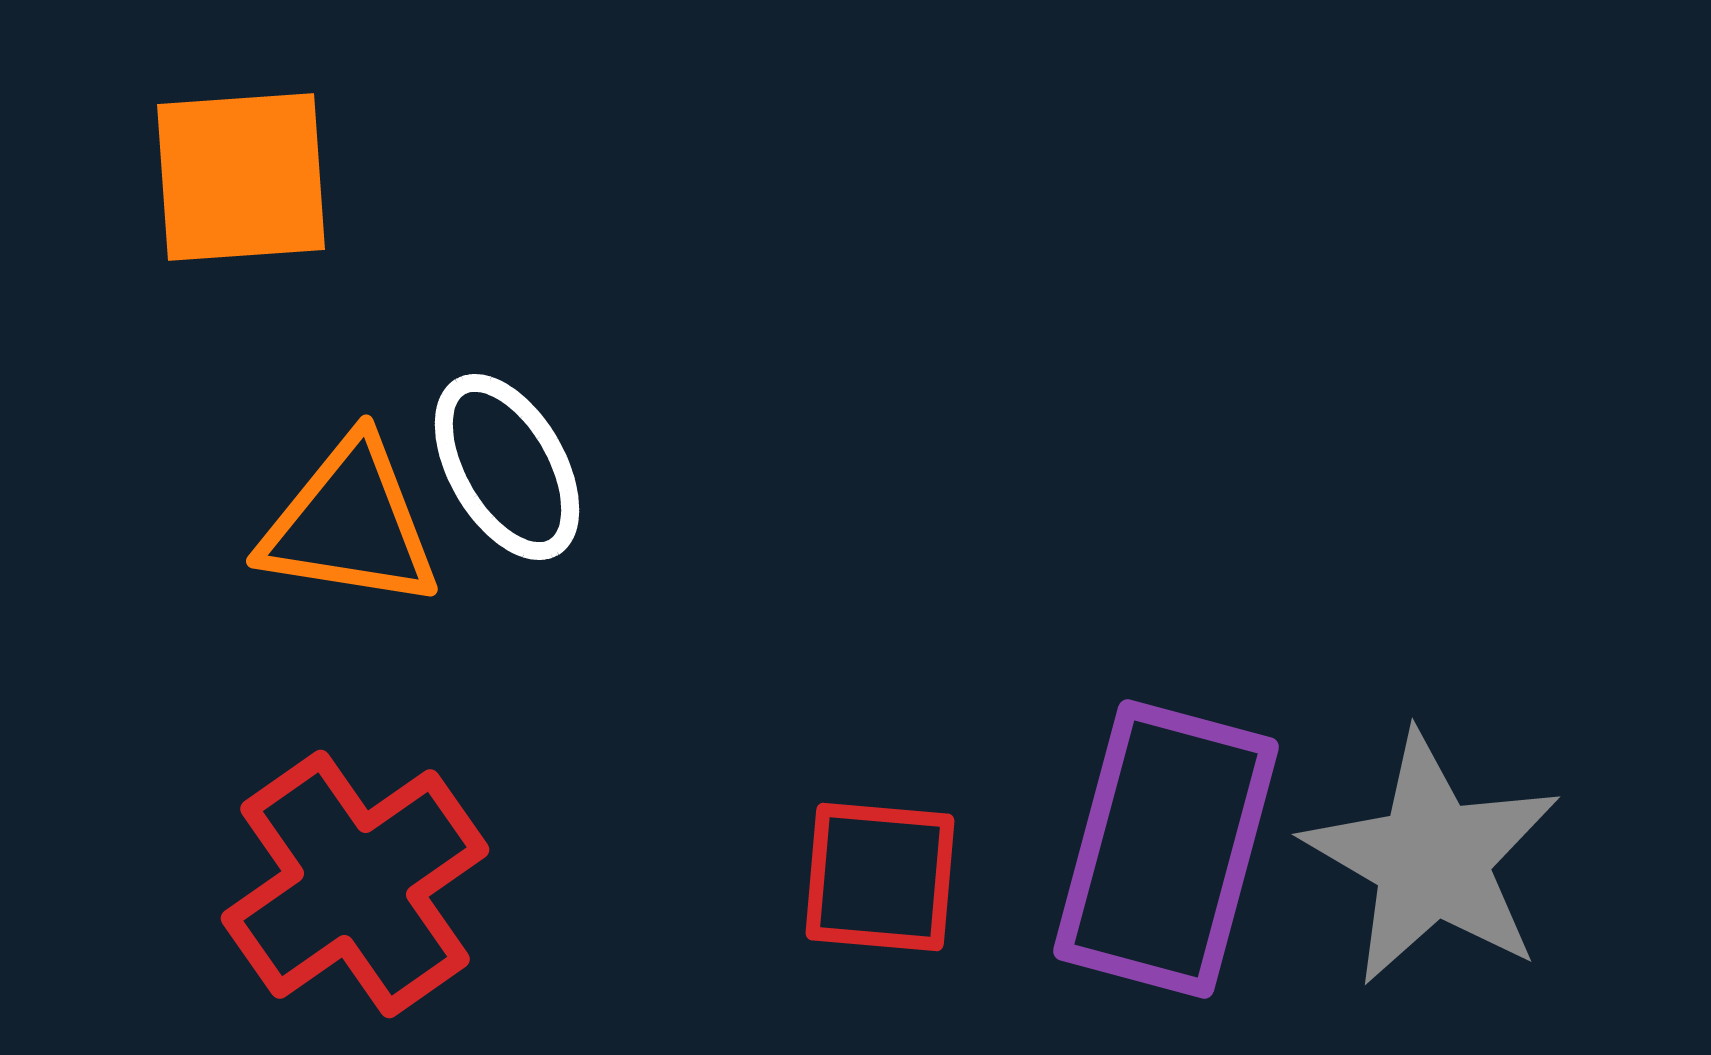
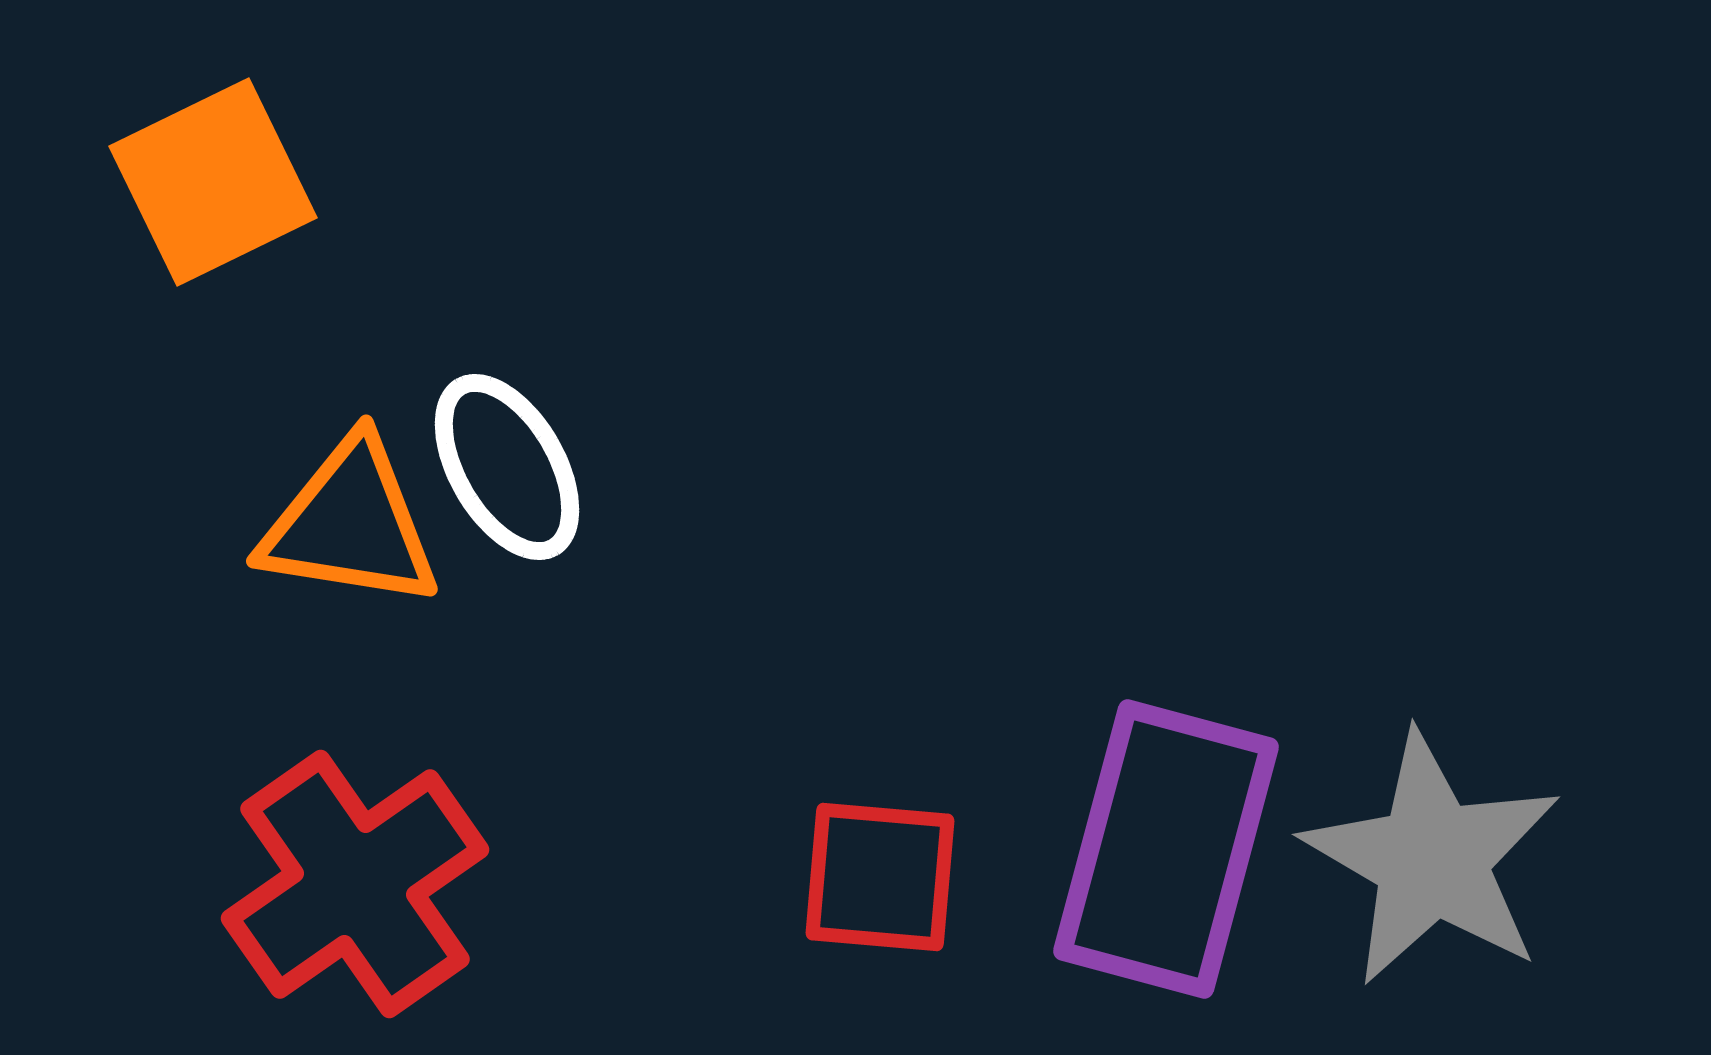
orange square: moved 28 px left, 5 px down; rotated 22 degrees counterclockwise
